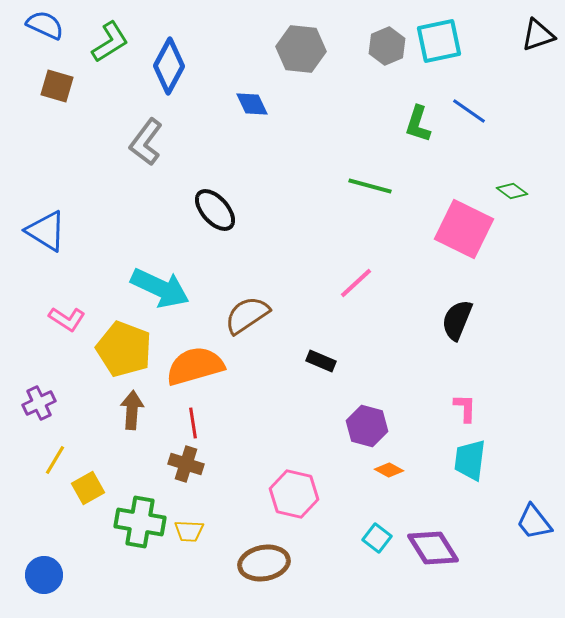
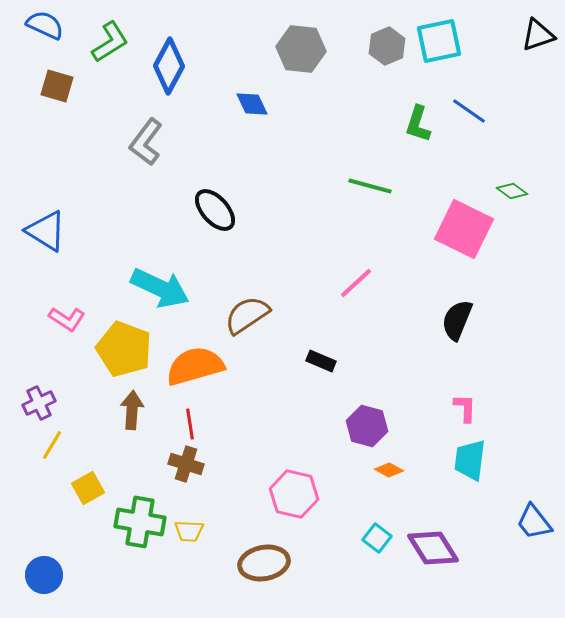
red line at (193, 423): moved 3 px left, 1 px down
yellow line at (55, 460): moved 3 px left, 15 px up
